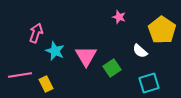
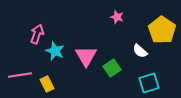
pink star: moved 2 px left
pink arrow: moved 1 px right, 1 px down
yellow rectangle: moved 1 px right
